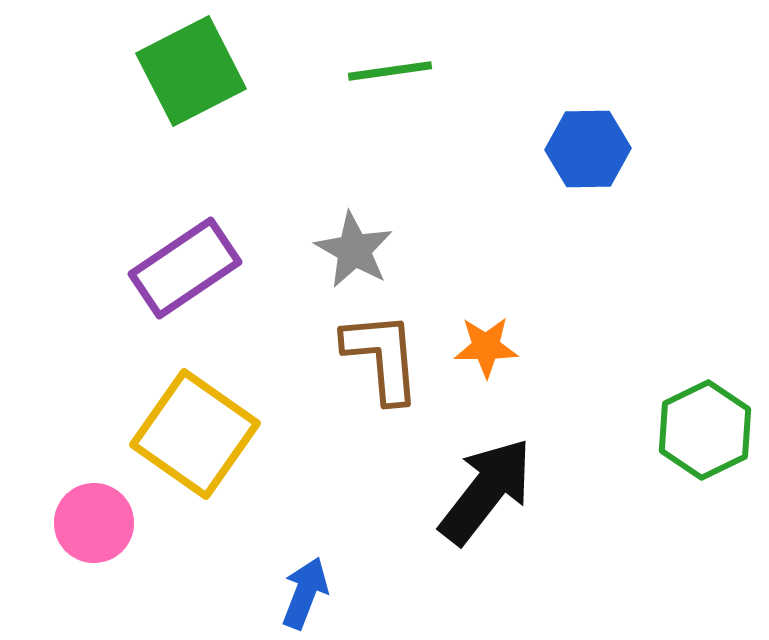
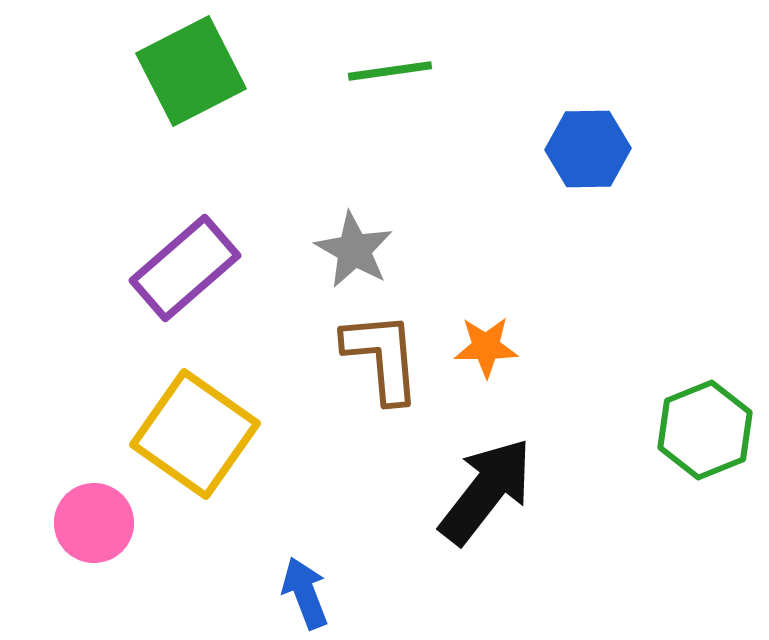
purple rectangle: rotated 7 degrees counterclockwise
green hexagon: rotated 4 degrees clockwise
blue arrow: rotated 42 degrees counterclockwise
